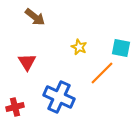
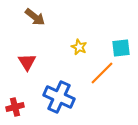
cyan square: rotated 18 degrees counterclockwise
